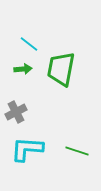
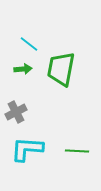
green line: rotated 15 degrees counterclockwise
